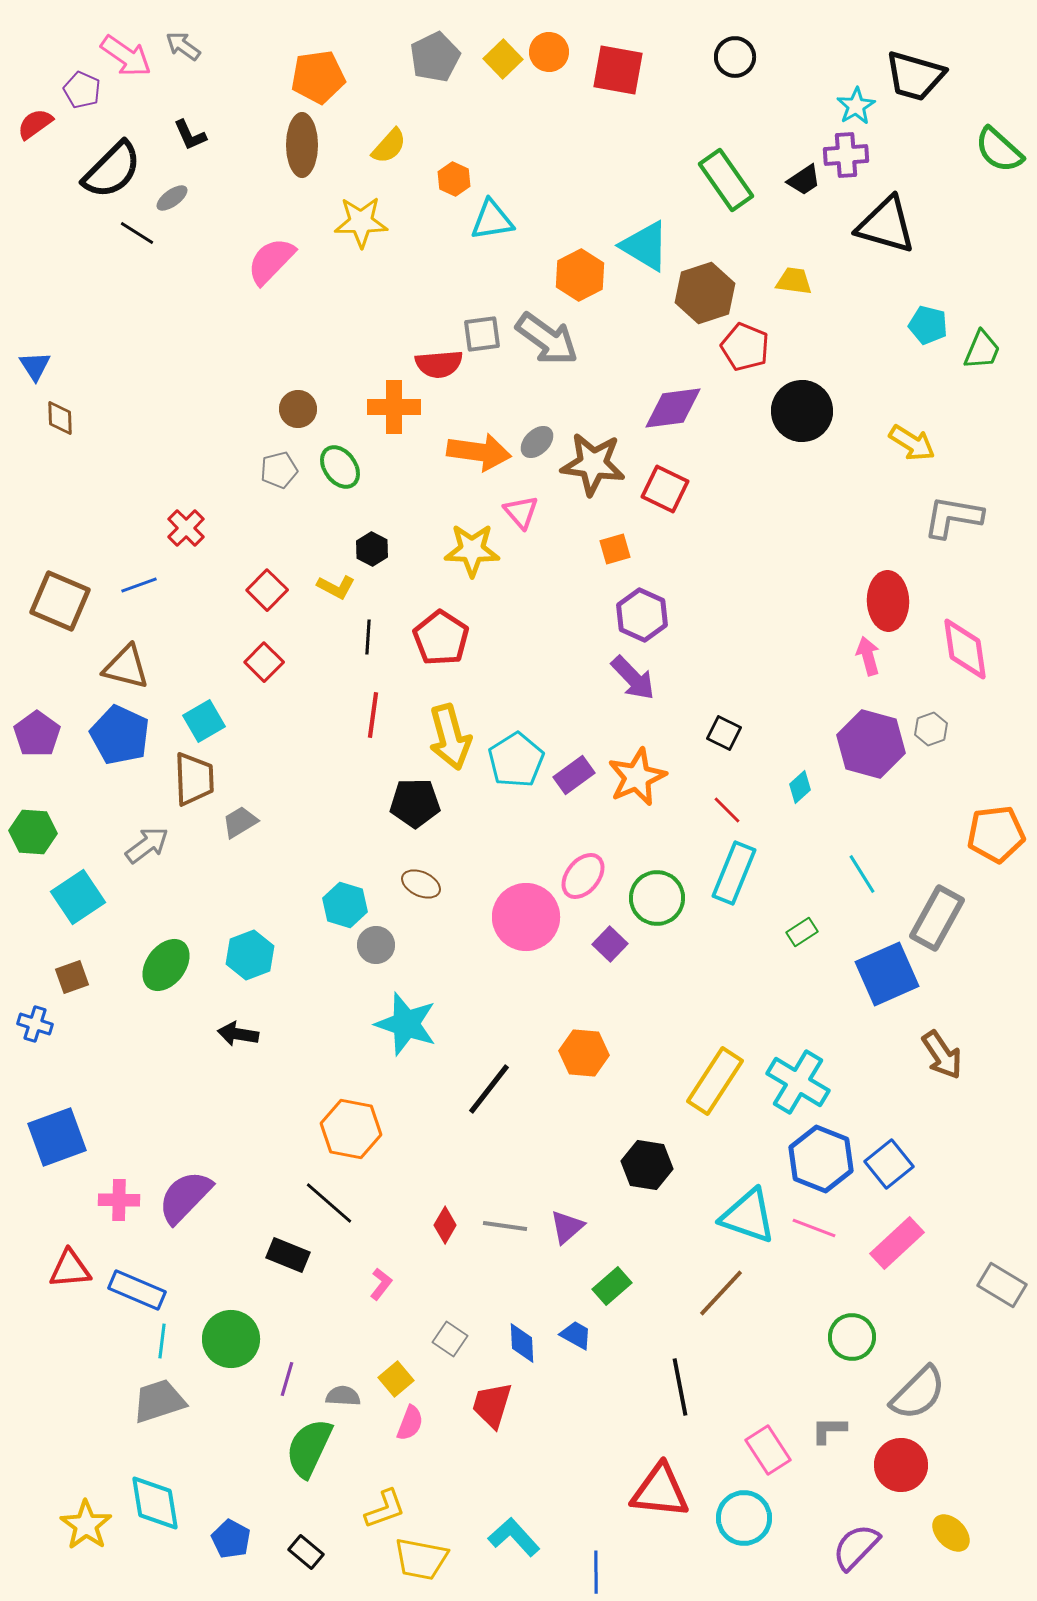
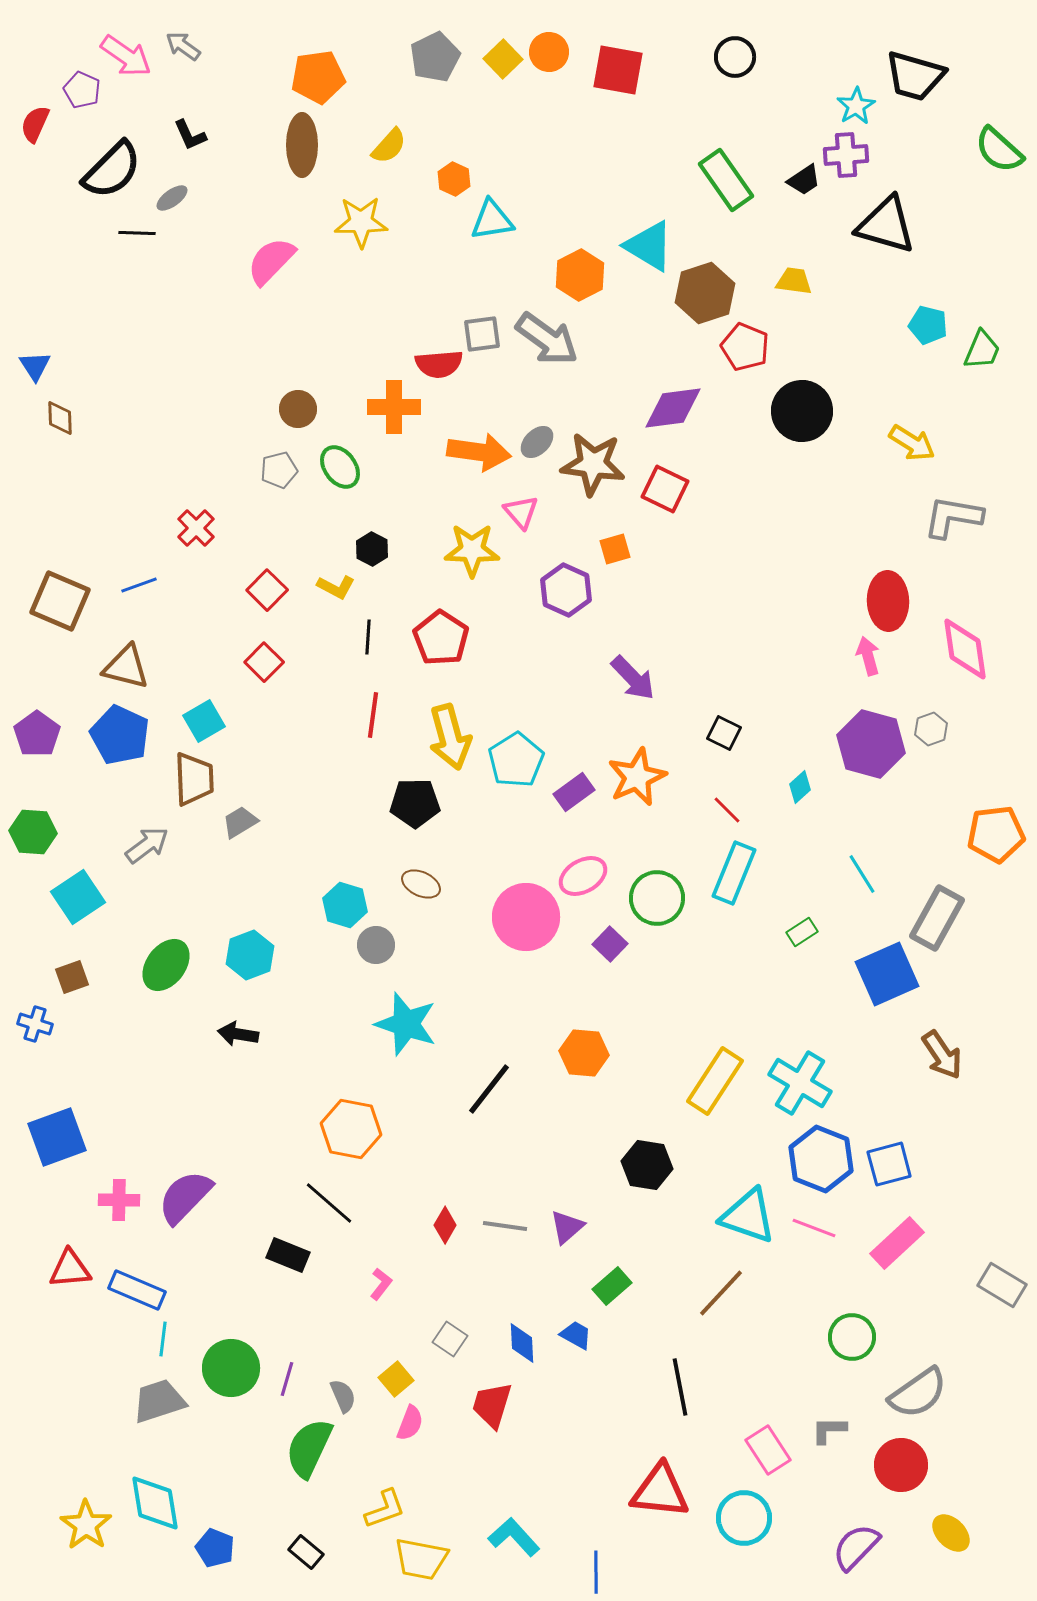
red semicircle at (35, 124): rotated 30 degrees counterclockwise
black line at (137, 233): rotated 30 degrees counterclockwise
cyan triangle at (645, 246): moved 4 px right
red cross at (186, 528): moved 10 px right
purple hexagon at (642, 615): moved 76 px left, 25 px up
purple rectangle at (574, 775): moved 17 px down
pink ellipse at (583, 876): rotated 21 degrees clockwise
cyan cross at (798, 1082): moved 2 px right, 1 px down
blue square at (889, 1164): rotated 24 degrees clockwise
green circle at (231, 1339): moved 29 px down
cyan line at (162, 1341): moved 1 px right, 2 px up
gray semicircle at (918, 1393): rotated 10 degrees clockwise
gray semicircle at (343, 1396): rotated 64 degrees clockwise
blue pentagon at (231, 1539): moved 16 px left, 9 px down; rotated 6 degrees counterclockwise
